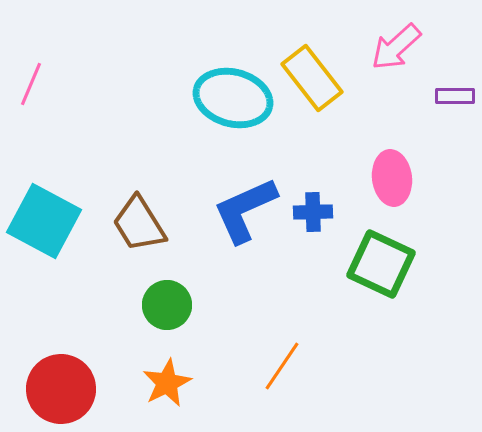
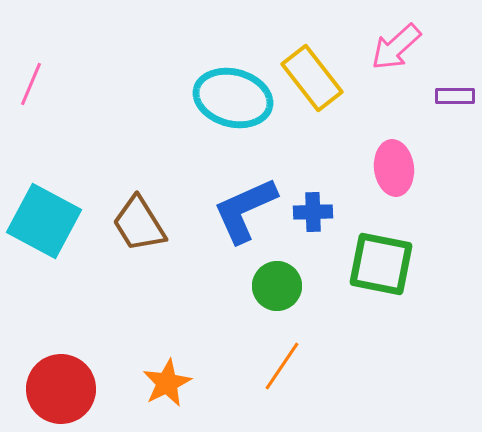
pink ellipse: moved 2 px right, 10 px up
green square: rotated 14 degrees counterclockwise
green circle: moved 110 px right, 19 px up
